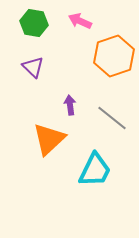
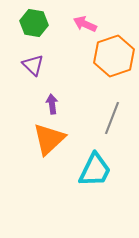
pink arrow: moved 5 px right, 3 px down
purple triangle: moved 2 px up
purple arrow: moved 18 px left, 1 px up
gray line: rotated 72 degrees clockwise
